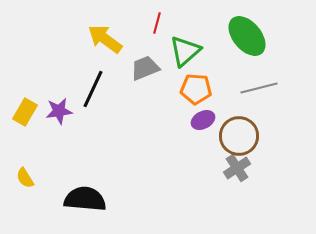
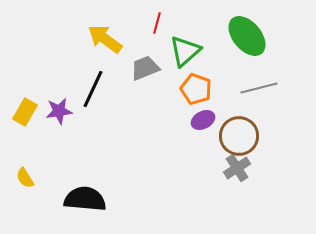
orange pentagon: rotated 16 degrees clockwise
